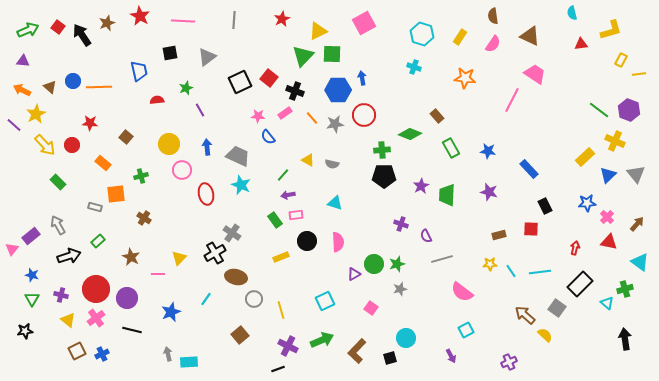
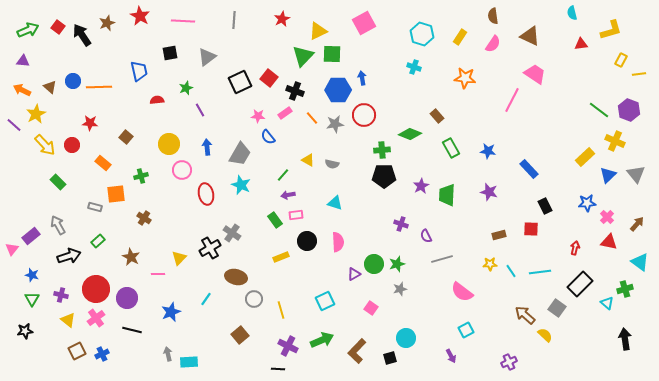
gray trapezoid at (238, 156): moved 2 px right, 2 px up; rotated 95 degrees clockwise
black cross at (215, 253): moved 5 px left, 5 px up
black line at (278, 369): rotated 24 degrees clockwise
